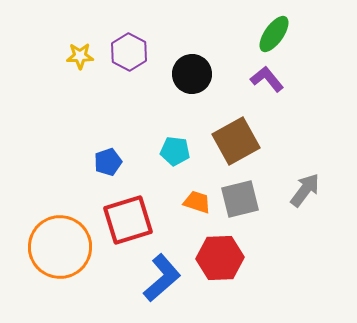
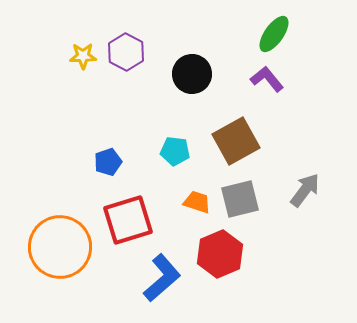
purple hexagon: moved 3 px left
yellow star: moved 3 px right
red hexagon: moved 4 px up; rotated 21 degrees counterclockwise
